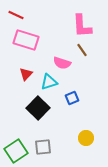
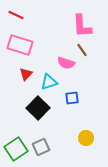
pink rectangle: moved 6 px left, 5 px down
pink semicircle: moved 4 px right
blue square: rotated 16 degrees clockwise
gray square: moved 2 px left; rotated 18 degrees counterclockwise
green square: moved 2 px up
